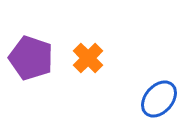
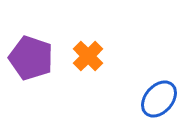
orange cross: moved 2 px up
